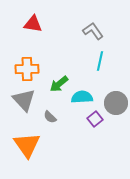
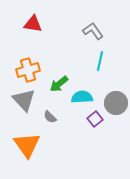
orange cross: moved 1 px right, 1 px down; rotated 15 degrees counterclockwise
